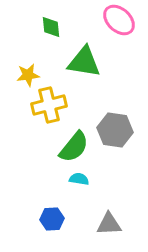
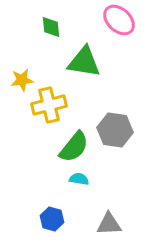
yellow star: moved 6 px left, 5 px down
blue hexagon: rotated 20 degrees clockwise
